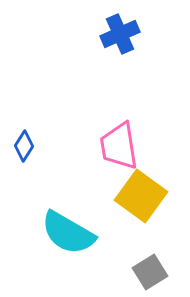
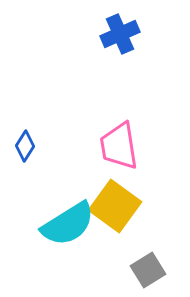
blue diamond: moved 1 px right
yellow square: moved 26 px left, 10 px down
cyan semicircle: moved 9 px up; rotated 62 degrees counterclockwise
gray square: moved 2 px left, 2 px up
